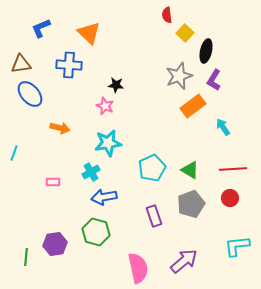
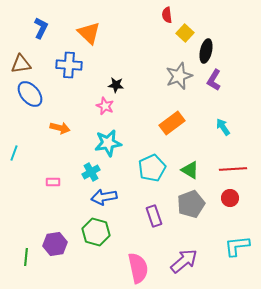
blue L-shape: rotated 140 degrees clockwise
orange rectangle: moved 21 px left, 17 px down
